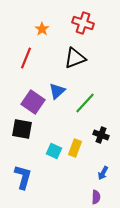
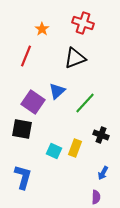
red line: moved 2 px up
